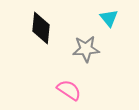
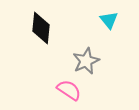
cyan triangle: moved 2 px down
gray star: moved 12 px down; rotated 20 degrees counterclockwise
